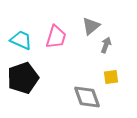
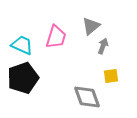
cyan trapezoid: moved 1 px right, 5 px down
gray arrow: moved 3 px left, 1 px down
yellow square: moved 1 px up
